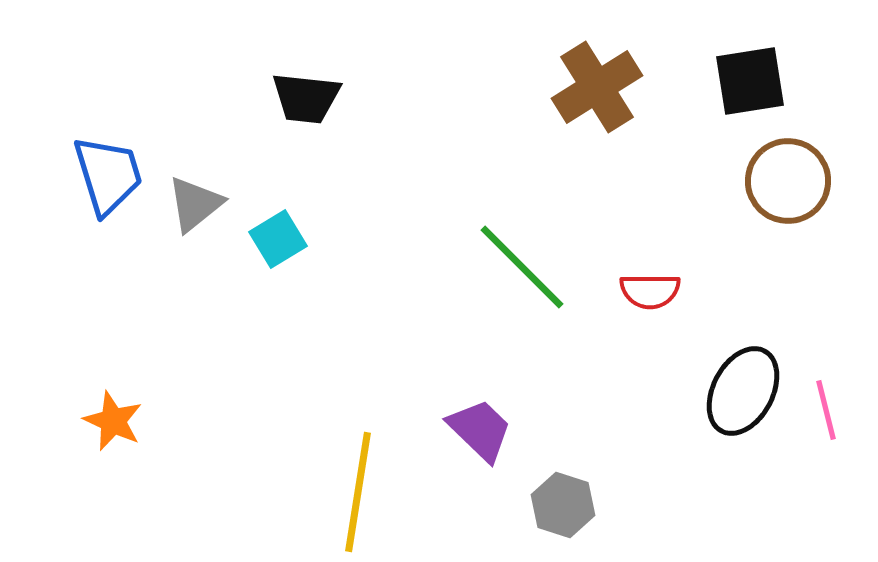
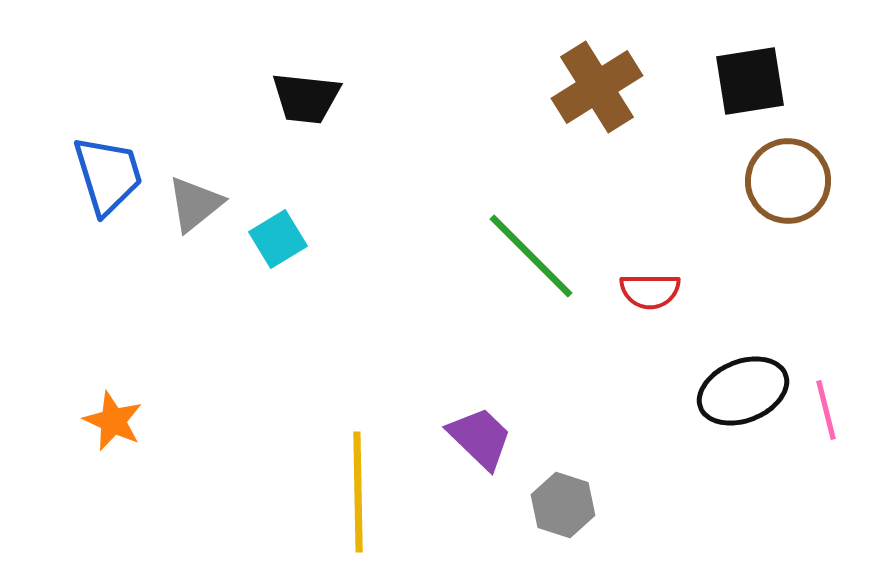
green line: moved 9 px right, 11 px up
black ellipse: rotated 40 degrees clockwise
purple trapezoid: moved 8 px down
yellow line: rotated 10 degrees counterclockwise
